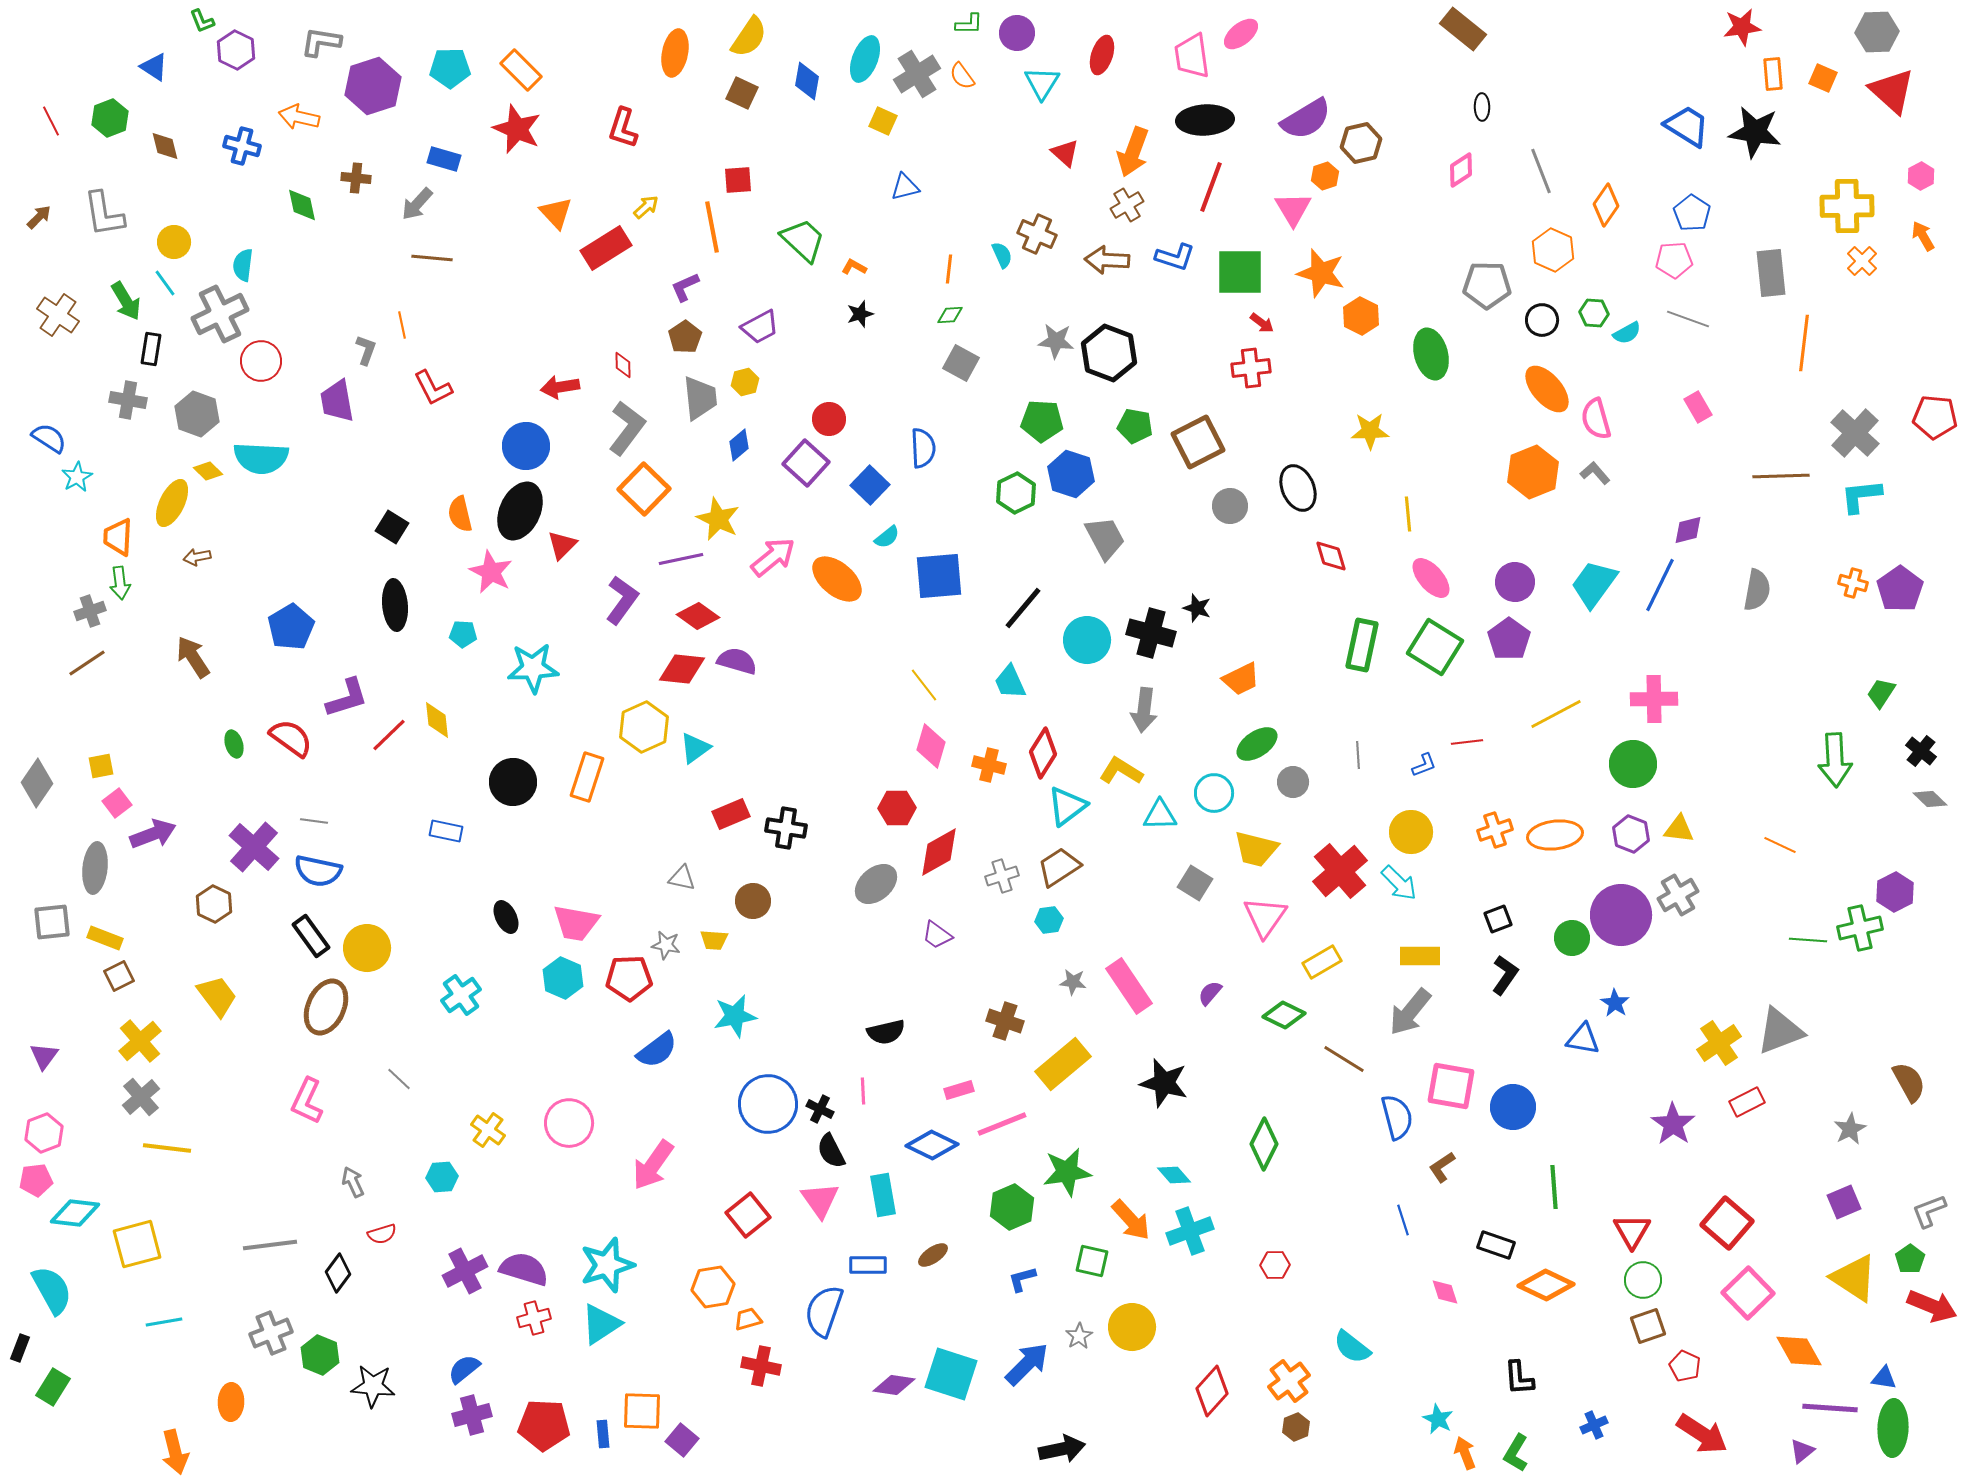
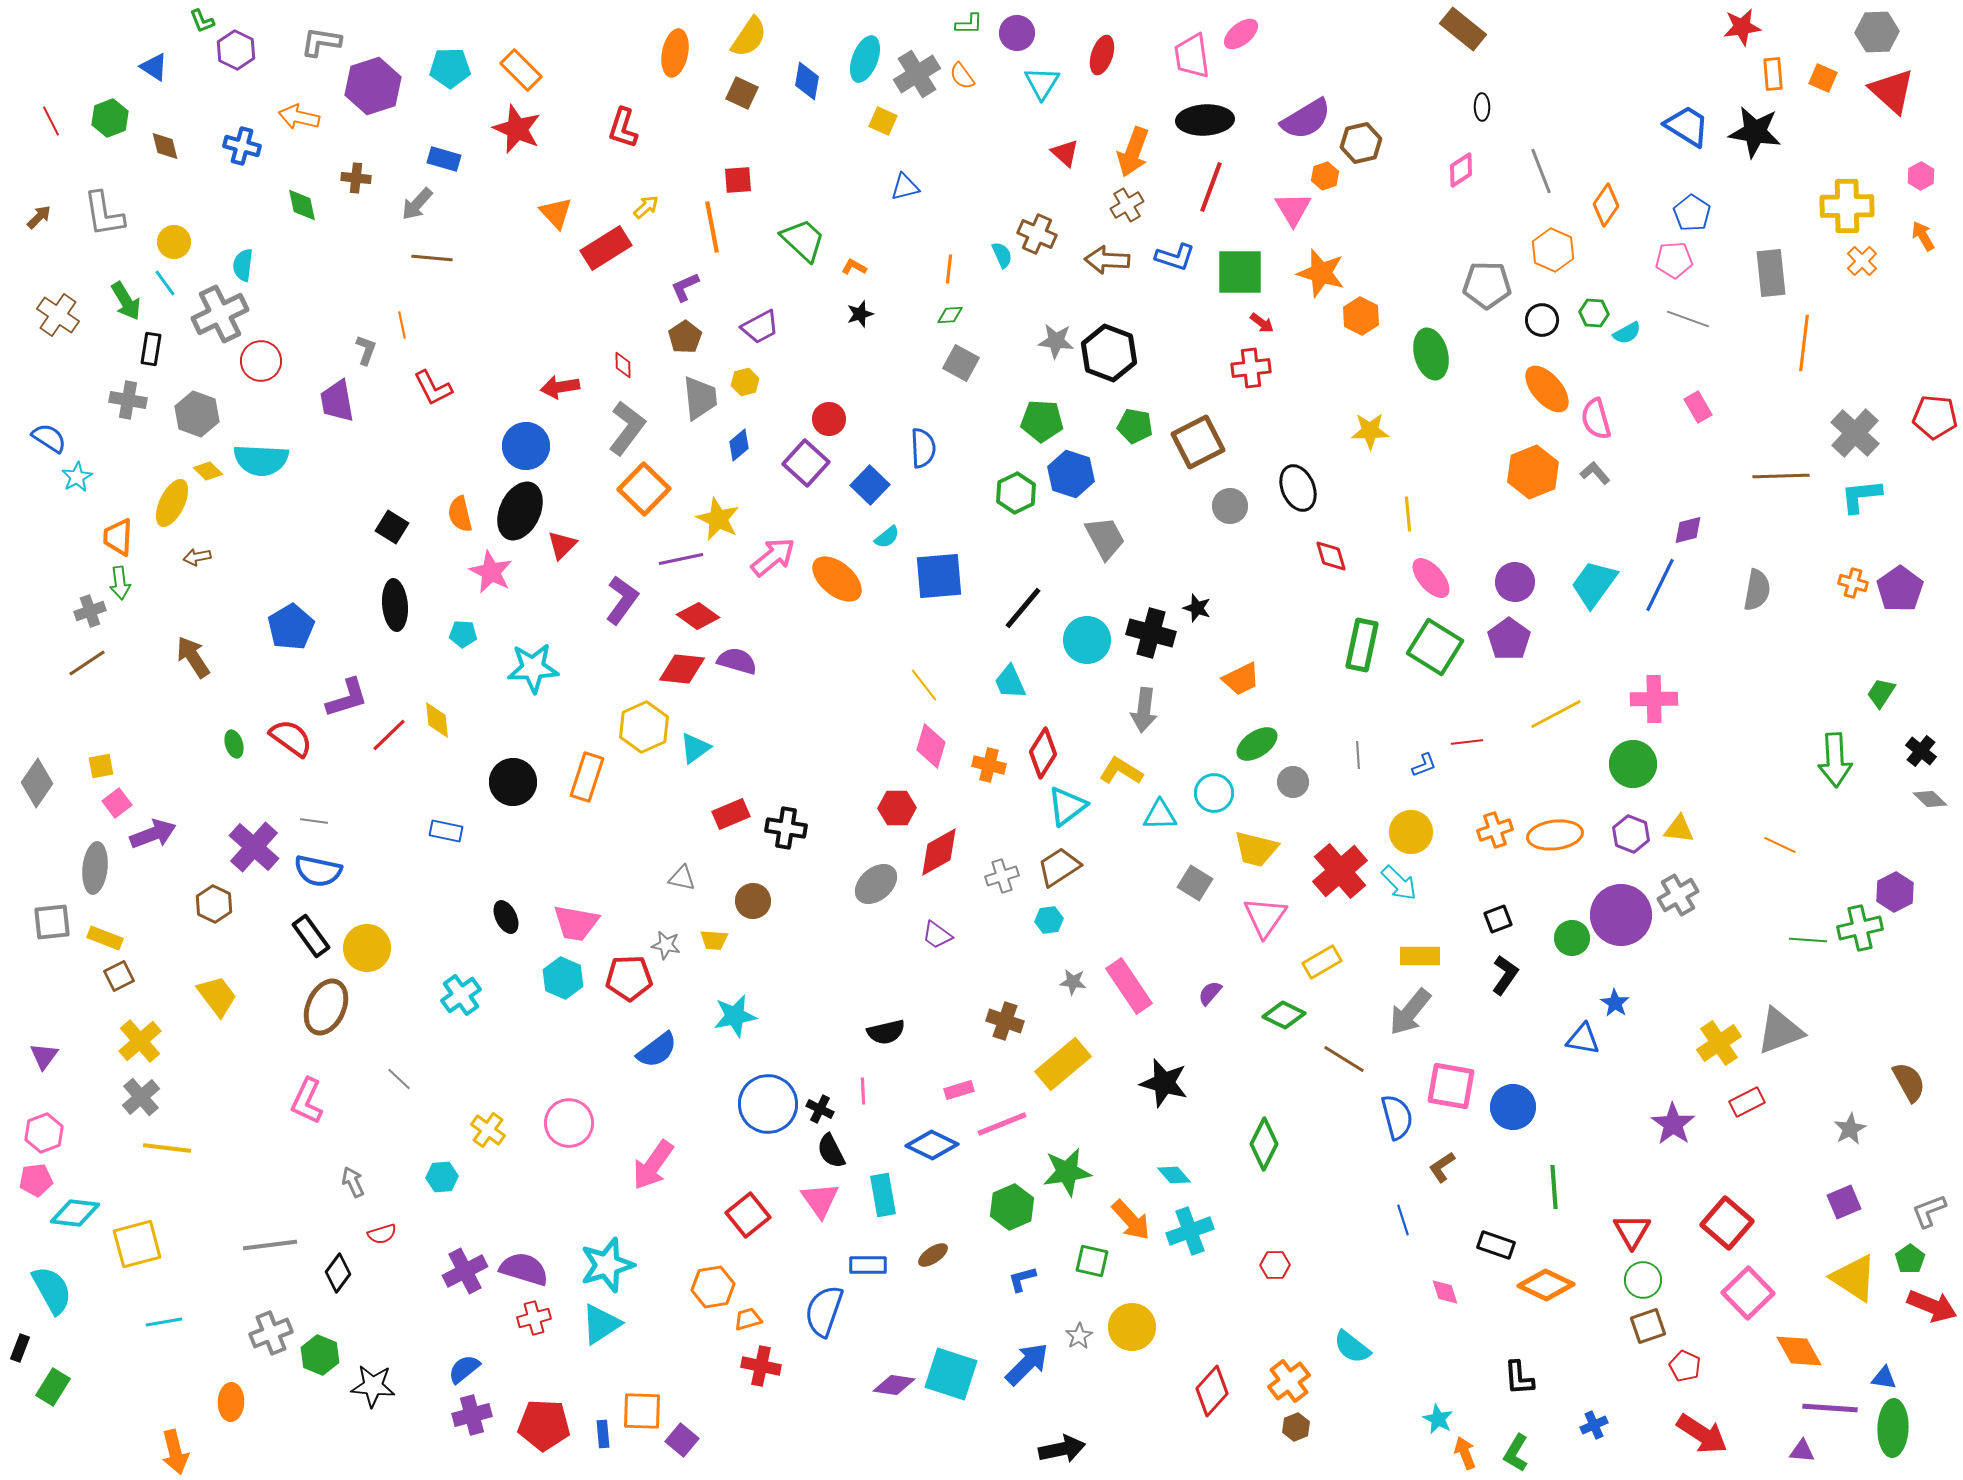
cyan semicircle at (261, 458): moved 2 px down
purple triangle at (1802, 1451): rotated 44 degrees clockwise
